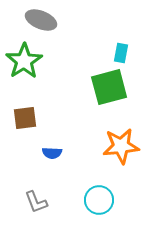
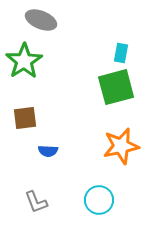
green square: moved 7 px right
orange star: rotated 6 degrees counterclockwise
blue semicircle: moved 4 px left, 2 px up
